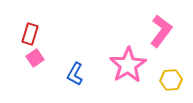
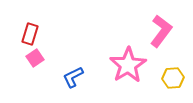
blue L-shape: moved 2 px left, 3 px down; rotated 35 degrees clockwise
yellow hexagon: moved 2 px right, 2 px up
